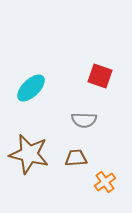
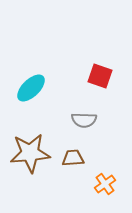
brown star: moved 1 px right, 1 px up; rotated 18 degrees counterclockwise
brown trapezoid: moved 3 px left
orange cross: moved 2 px down
